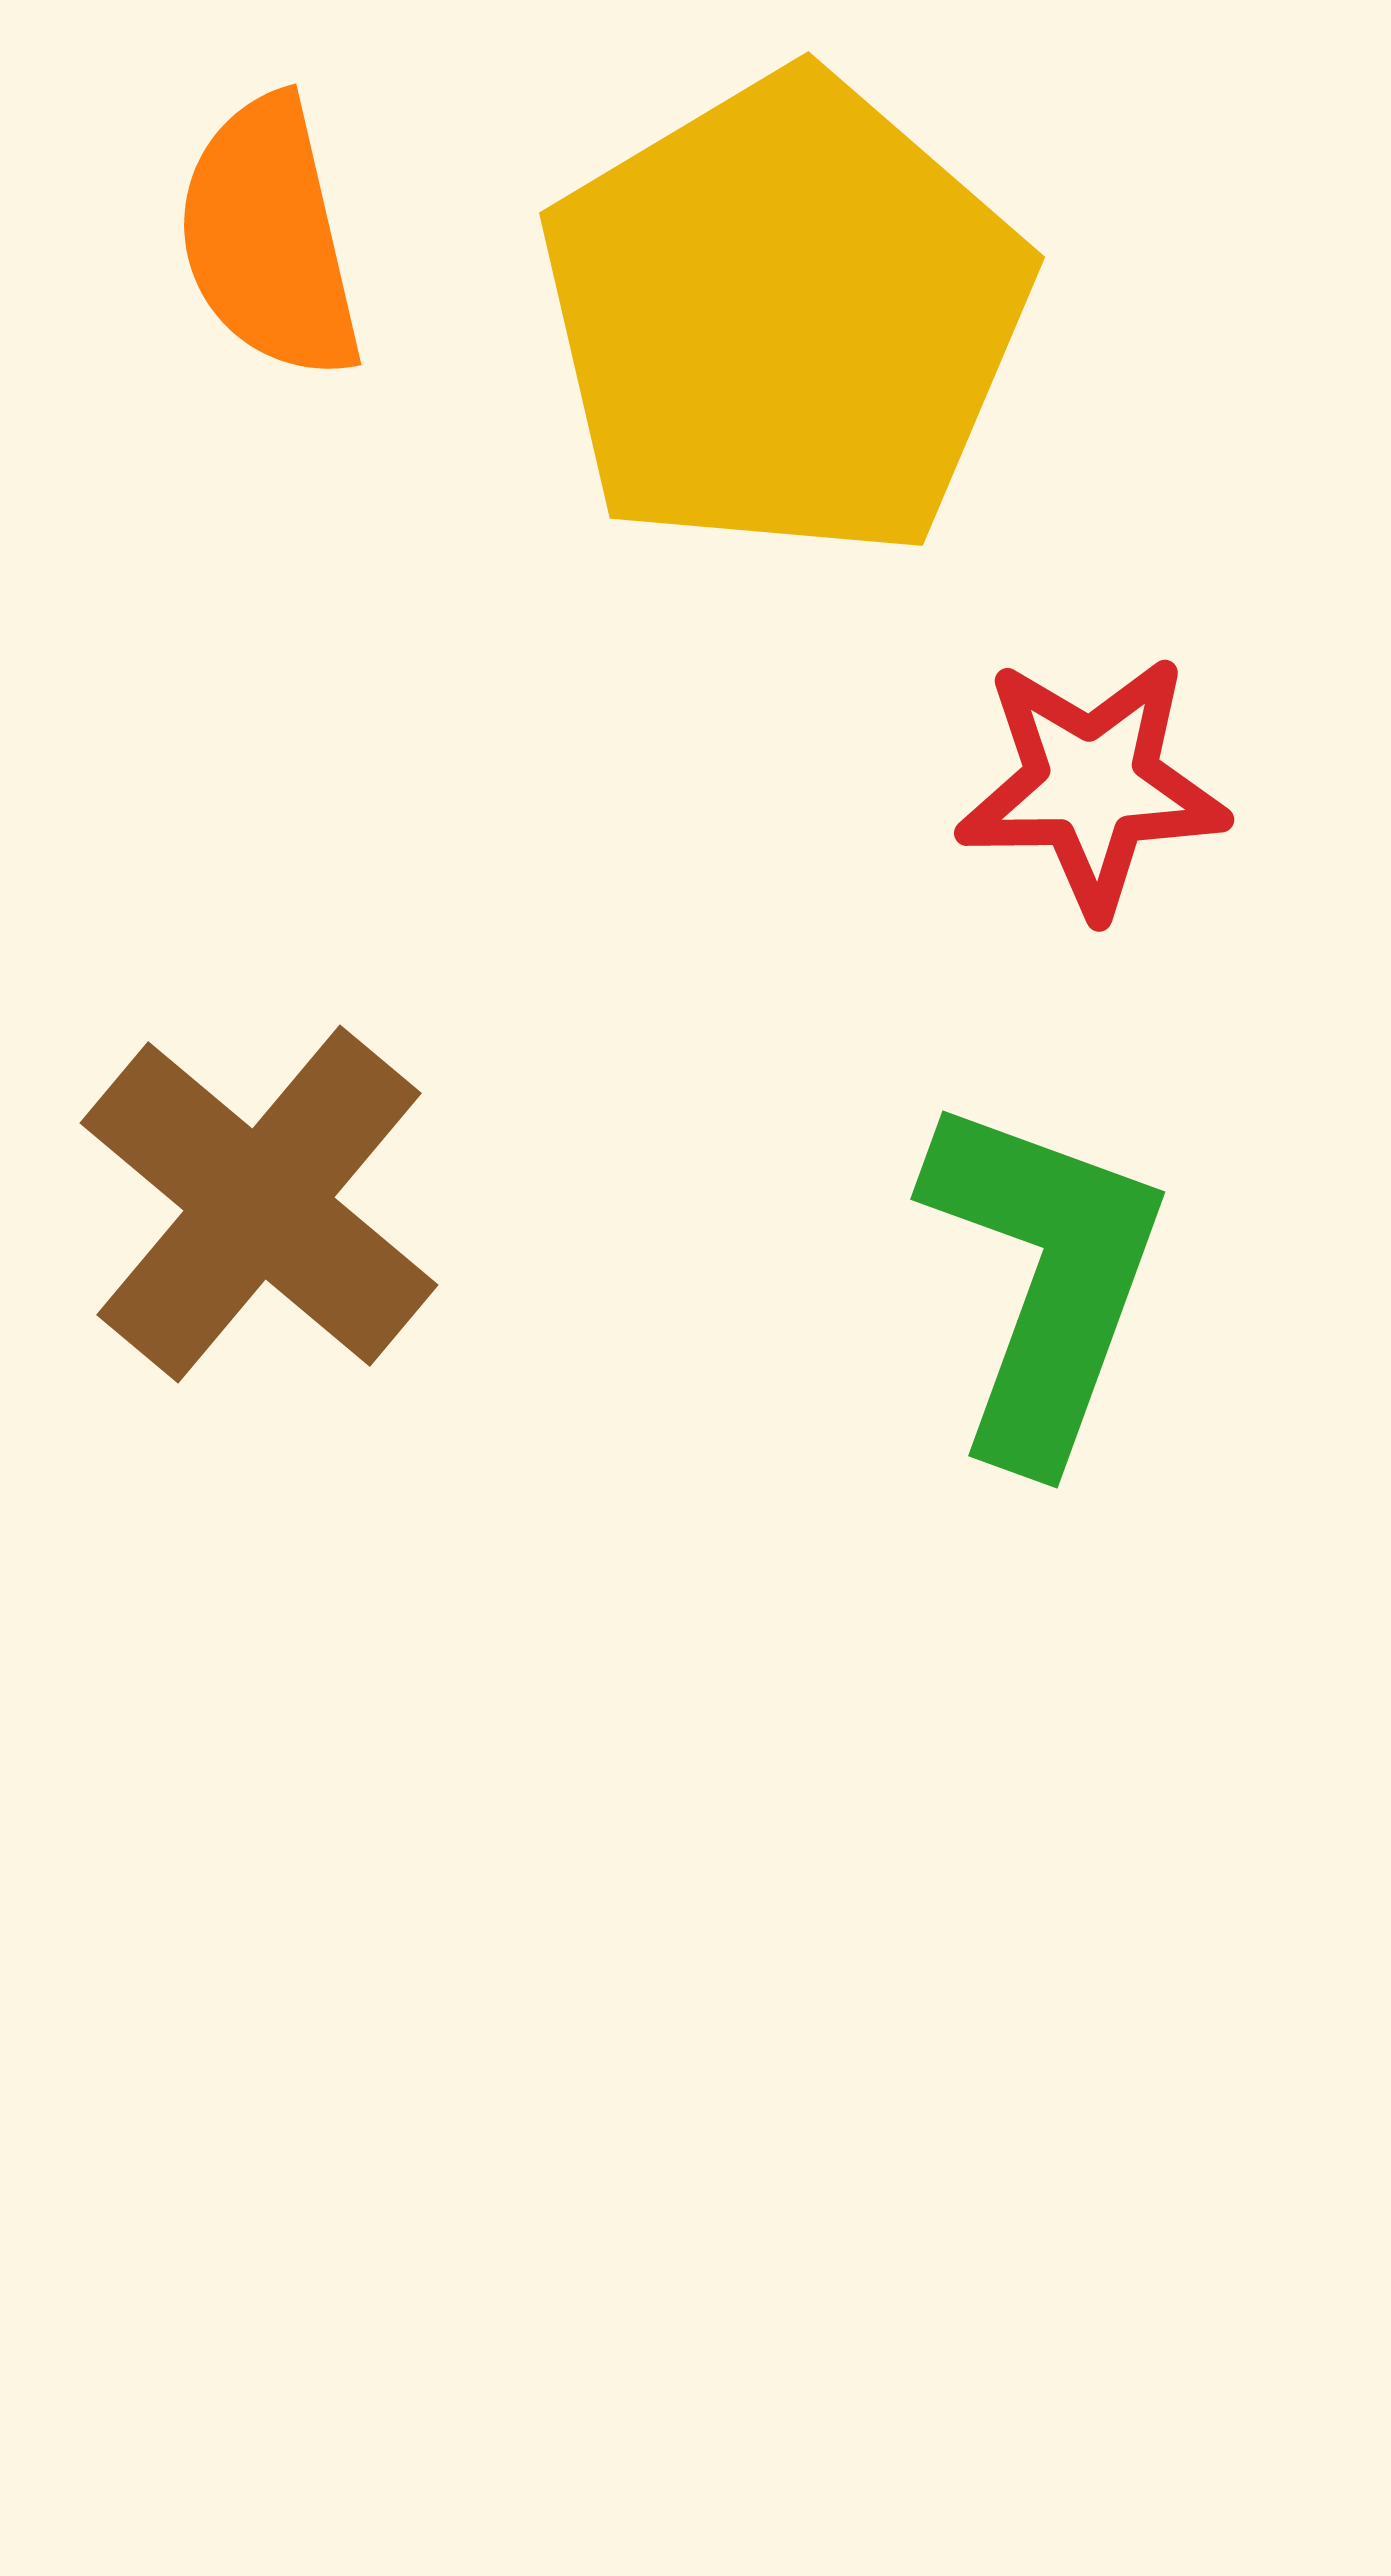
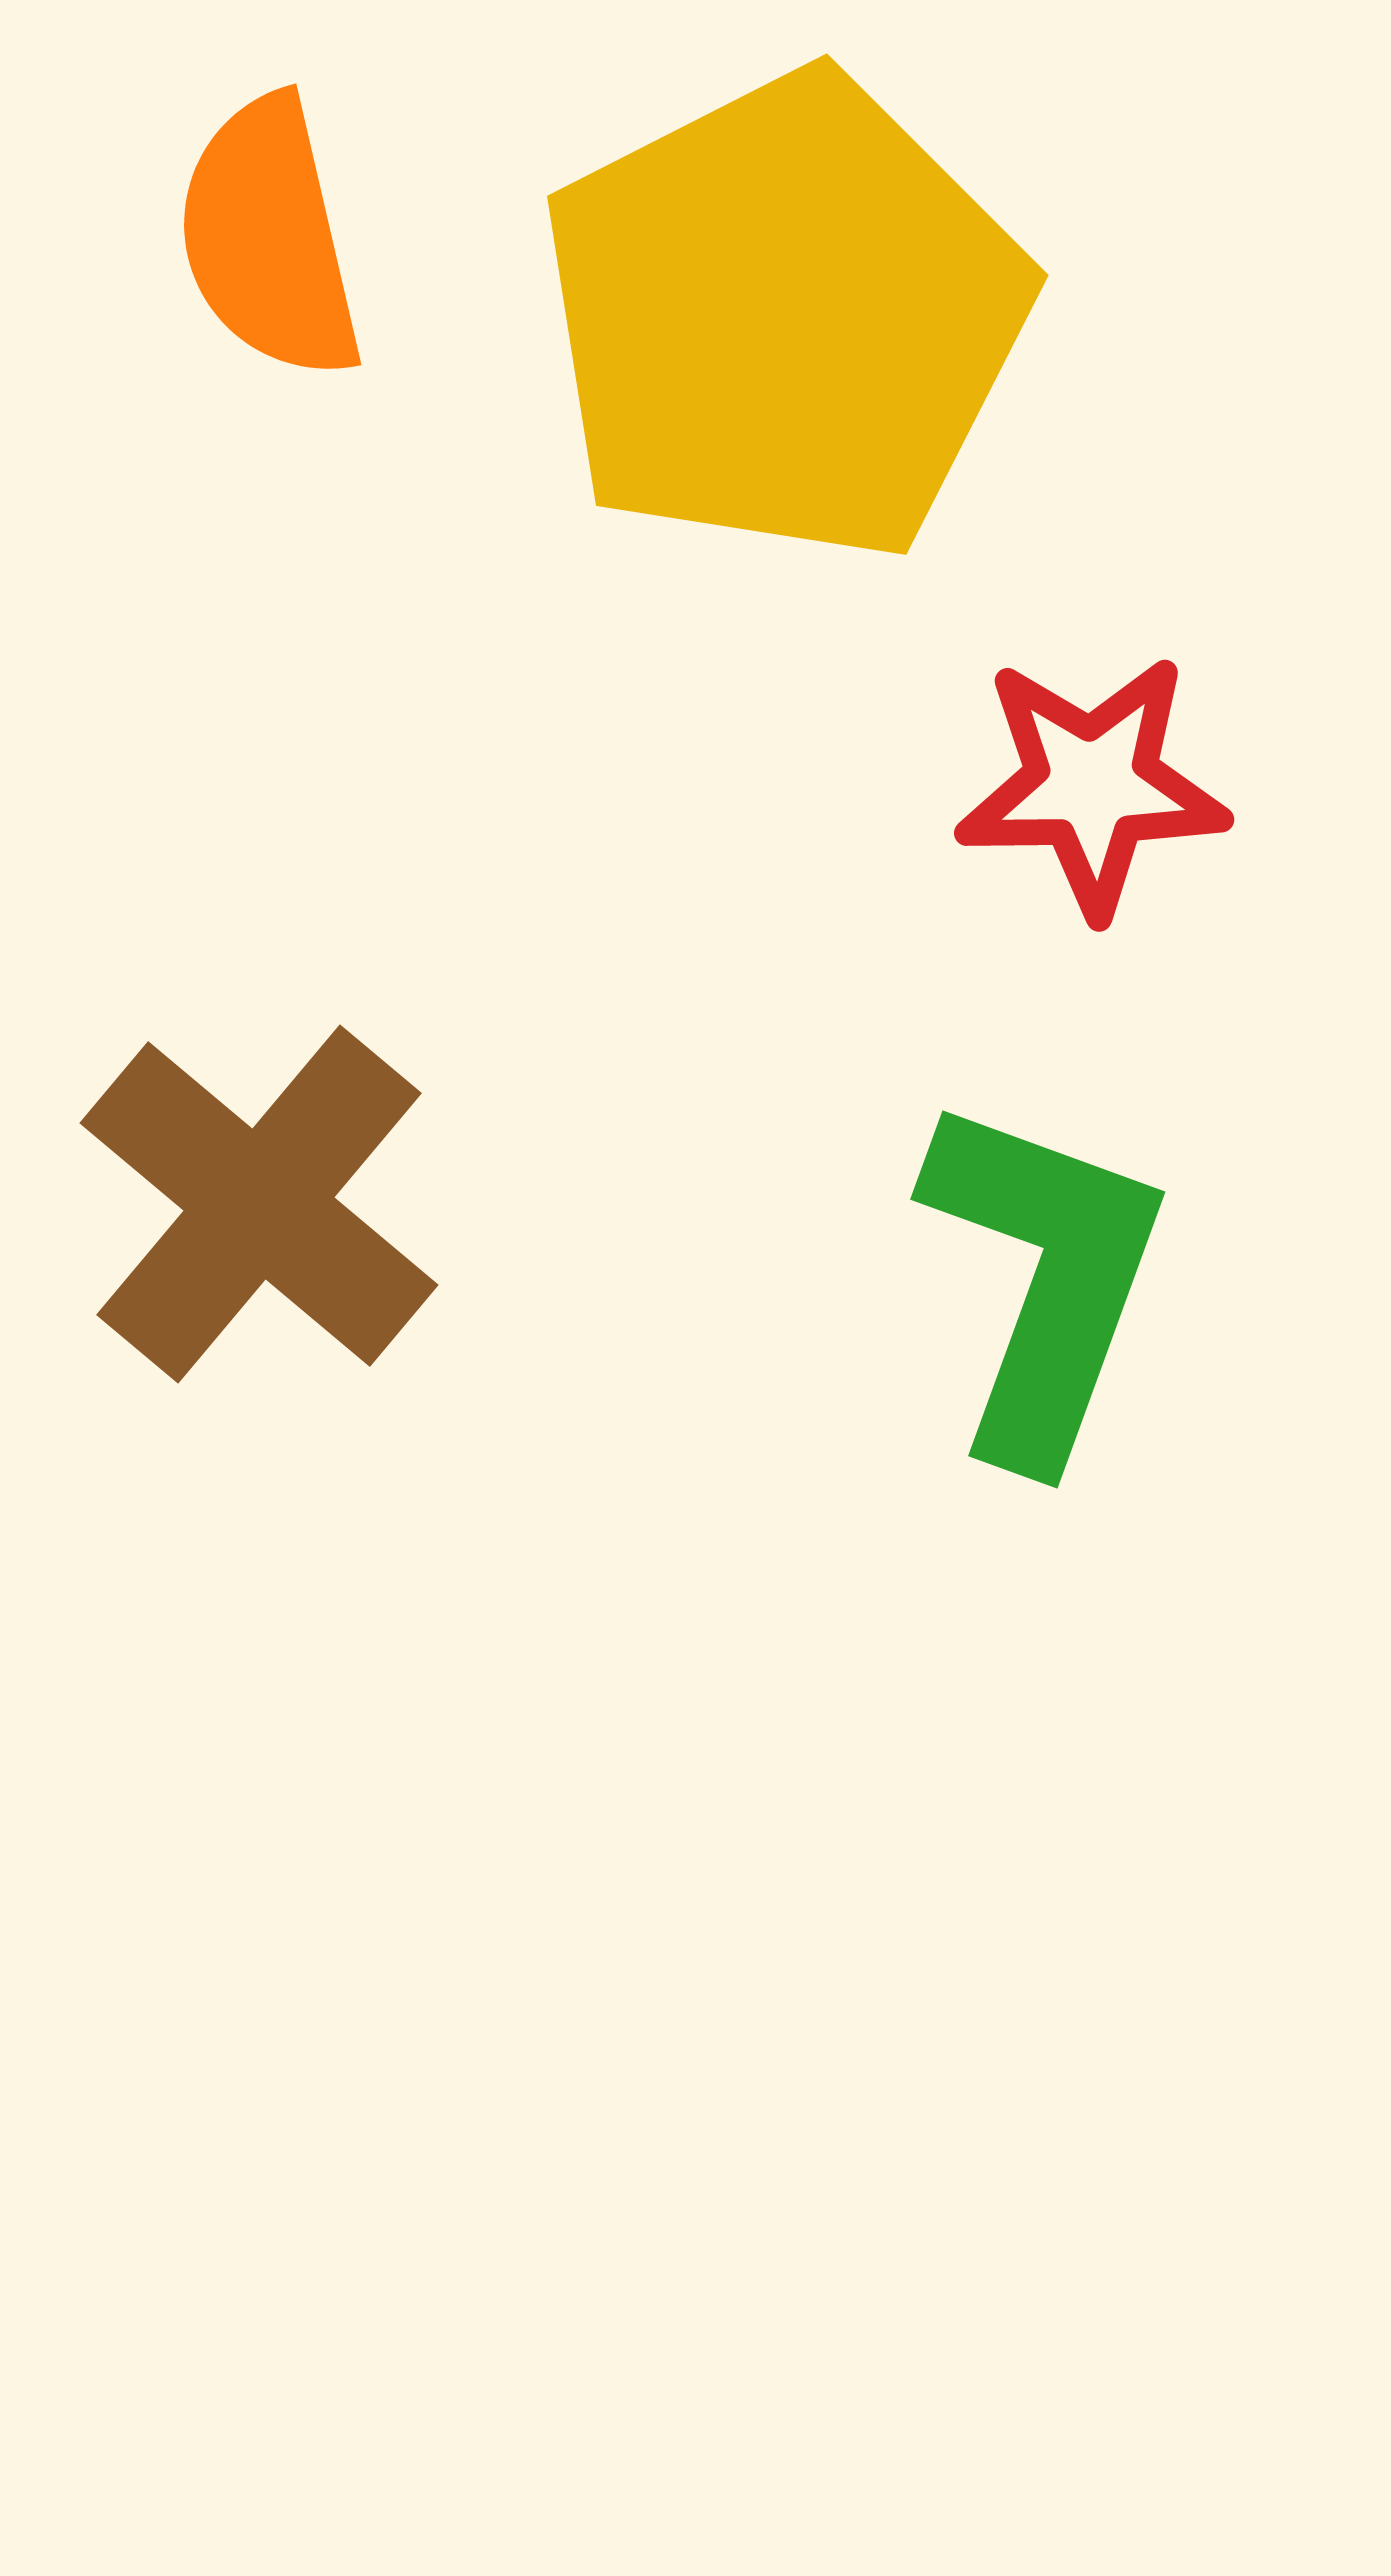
yellow pentagon: rotated 4 degrees clockwise
